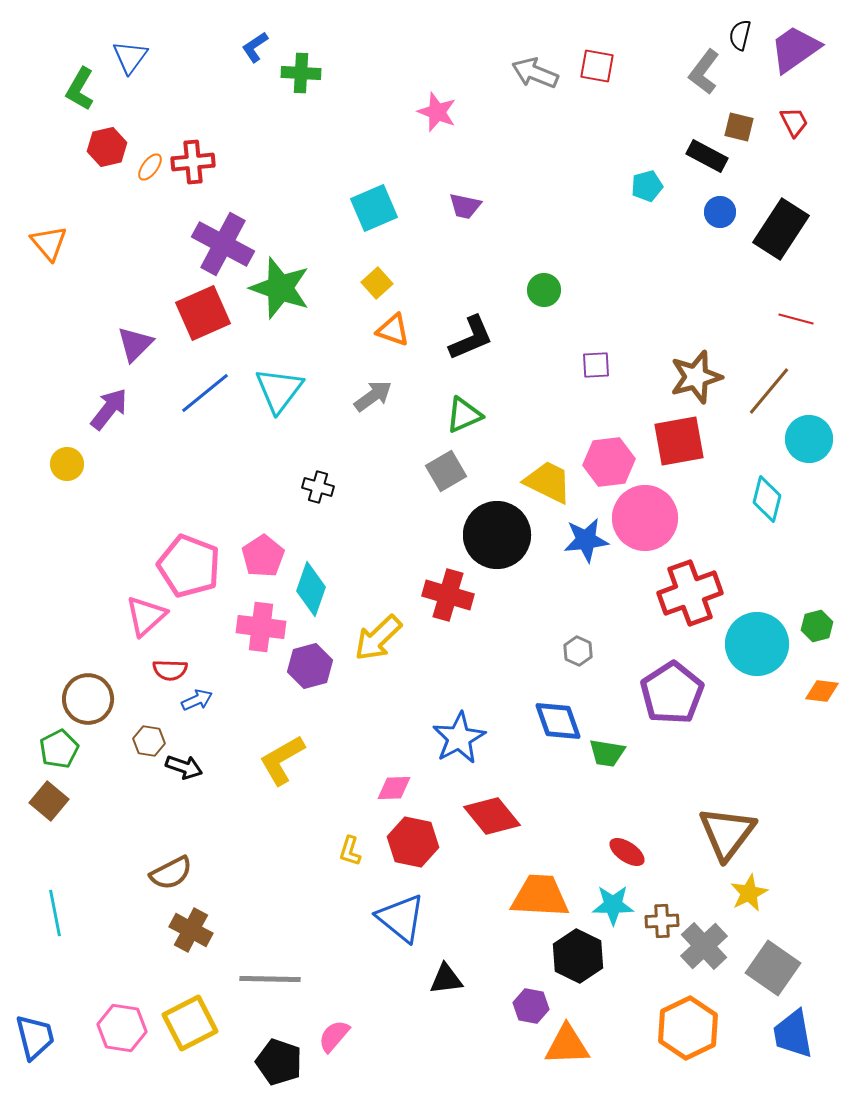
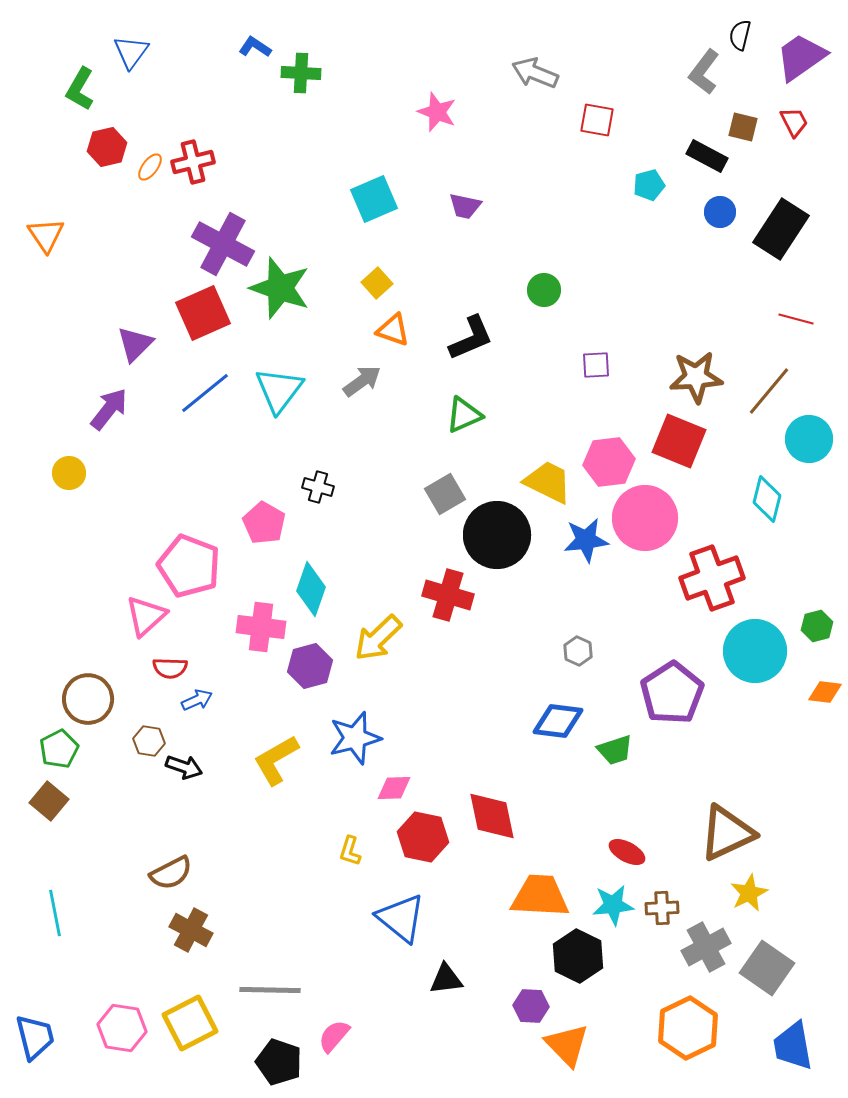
blue L-shape at (255, 47): rotated 68 degrees clockwise
purple trapezoid at (795, 49): moved 6 px right, 8 px down
blue triangle at (130, 57): moved 1 px right, 5 px up
red square at (597, 66): moved 54 px down
brown square at (739, 127): moved 4 px right
red cross at (193, 162): rotated 9 degrees counterclockwise
cyan pentagon at (647, 186): moved 2 px right, 1 px up
cyan square at (374, 208): moved 9 px up
orange triangle at (49, 243): moved 3 px left, 8 px up; rotated 6 degrees clockwise
brown star at (696, 377): rotated 12 degrees clockwise
gray arrow at (373, 396): moved 11 px left, 15 px up
red square at (679, 441): rotated 32 degrees clockwise
yellow circle at (67, 464): moved 2 px right, 9 px down
gray square at (446, 471): moved 1 px left, 23 px down
pink pentagon at (263, 556): moved 1 px right, 33 px up; rotated 9 degrees counterclockwise
red cross at (690, 593): moved 22 px right, 15 px up
cyan circle at (757, 644): moved 2 px left, 7 px down
red semicircle at (170, 670): moved 2 px up
orange diamond at (822, 691): moved 3 px right, 1 px down
blue diamond at (558, 721): rotated 63 degrees counterclockwise
blue star at (459, 738): moved 104 px left; rotated 14 degrees clockwise
green trapezoid at (607, 753): moved 8 px right, 3 px up; rotated 27 degrees counterclockwise
yellow L-shape at (282, 760): moved 6 px left
red diamond at (492, 816): rotated 28 degrees clockwise
brown triangle at (727, 833): rotated 28 degrees clockwise
red hexagon at (413, 842): moved 10 px right, 5 px up
red ellipse at (627, 852): rotated 6 degrees counterclockwise
cyan star at (613, 905): rotated 6 degrees counterclockwise
brown cross at (662, 921): moved 13 px up
gray cross at (704, 946): moved 2 px right, 1 px down; rotated 15 degrees clockwise
gray square at (773, 968): moved 6 px left
gray line at (270, 979): moved 11 px down
purple hexagon at (531, 1006): rotated 8 degrees counterclockwise
blue trapezoid at (793, 1034): moved 12 px down
orange triangle at (567, 1045): rotated 48 degrees clockwise
